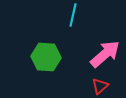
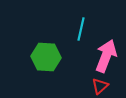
cyan line: moved 8 px right, 14 px down
pink arrow: moved 1 px right, 2 px down; rotated 28 degrees counterclockwise
